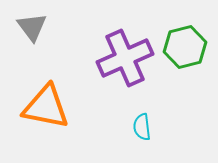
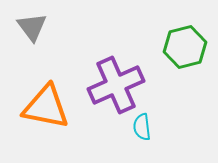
purple cross: moved 9 px left, 27 px down
